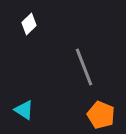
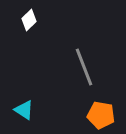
white diamond: moved 4 px up
orange pentagon: rotated 12 degrees counterclockwise
